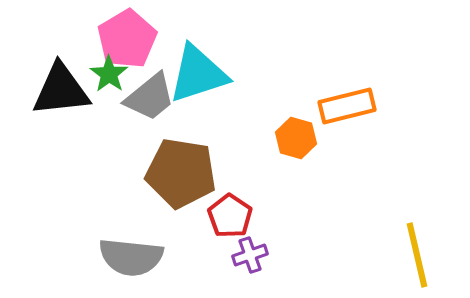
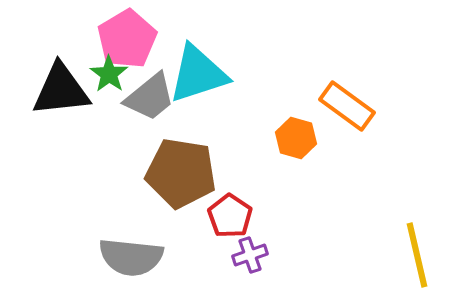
orange rectangle: rotated 50 degrees clockwise
